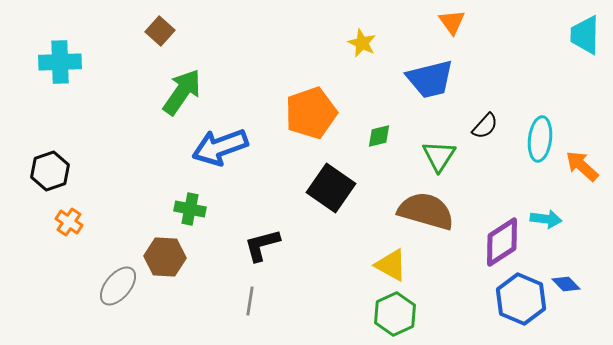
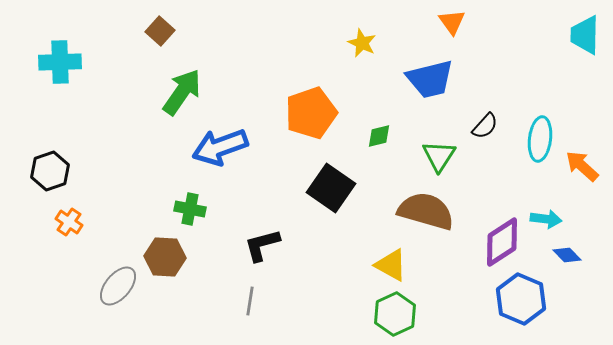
blue diamond: moved 1 px right, 29 px up
